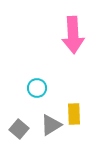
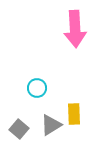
pink arrow: moved 2 px right, 6 px up
